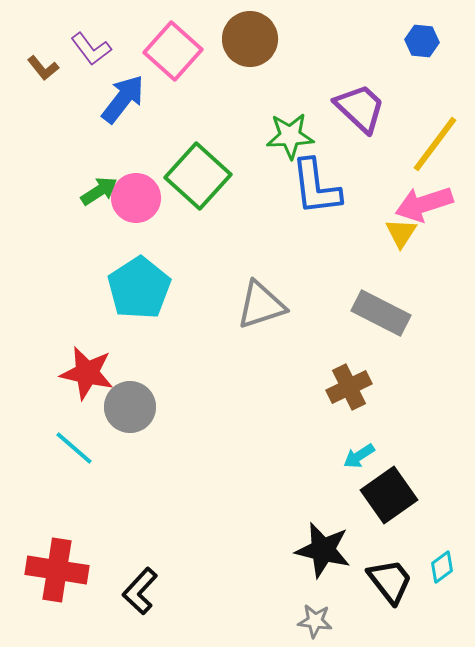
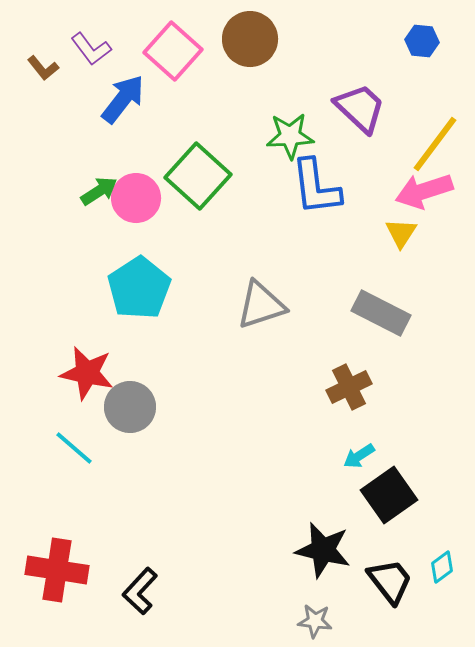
pink arrow: moved 13 px up
